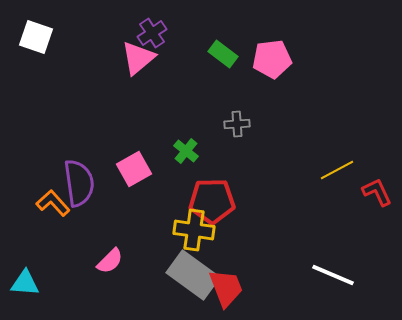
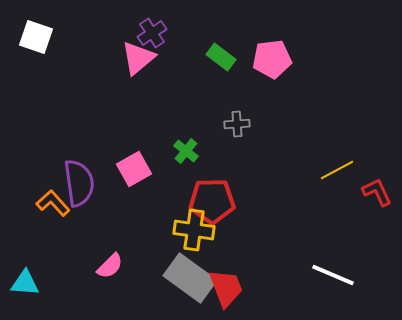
green rectangle: moved 2 px left, 3 px down
pink semicircle: moved 5 px down
gray rectangle: moved 3 px left, 3 px down
